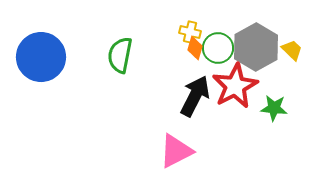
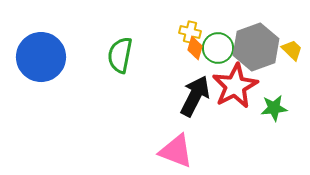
gray hexagon: rotated 9 degrees clockwise
green star: rotated 12 degrees counterclockwise
pink triangle: rotated 48 degrees clockwise
